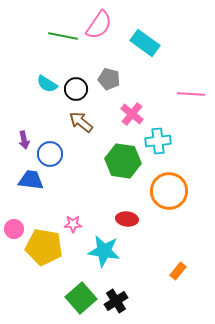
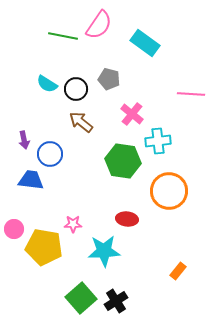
cyan star: rotated 12 degrees counterclockwise
